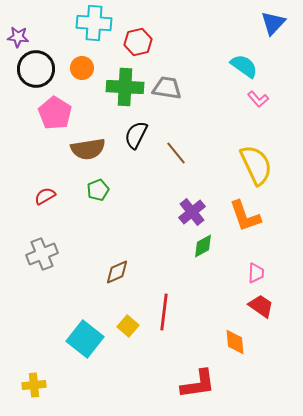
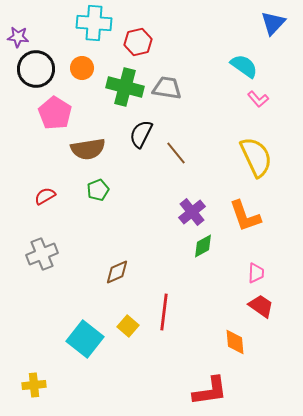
green cross: rotated 12 degrees clockwise
black semicircle: moved 5 px right, 1 px up
yellow semicircle: moved 8 px up
red L-shape: moved 12 px right, 7 px down
